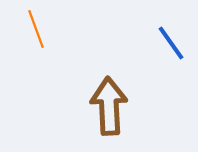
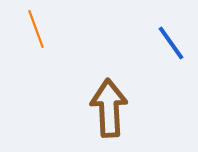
brown arrow: moved 2 px down
